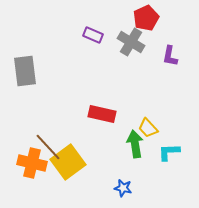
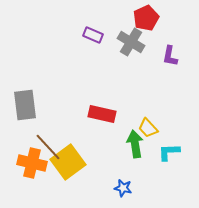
gray rectangle: moved 34 px down
